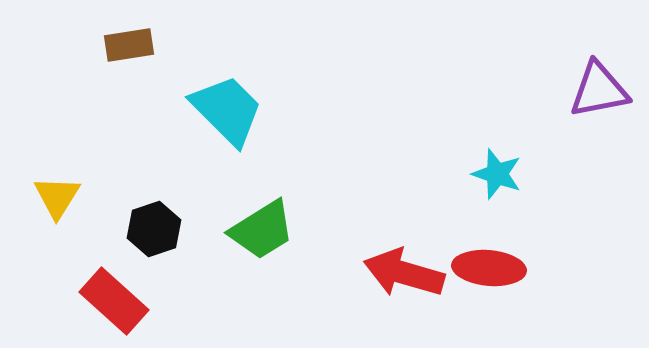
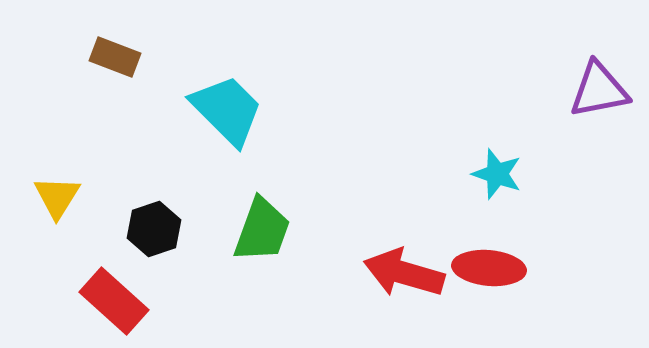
brown rectangle: moved 14 px left, 12 px down; rotated 30 degrees clockwise
green trapezoid: rotated 38 degrees counterclockwise
